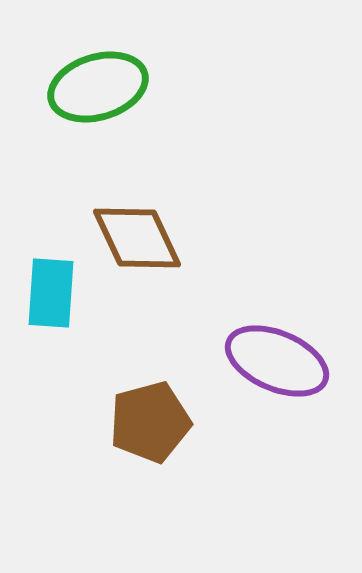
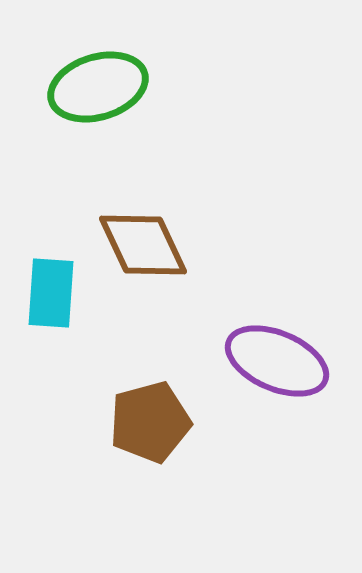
brown diamond: moved 6 px right, 7 px down
